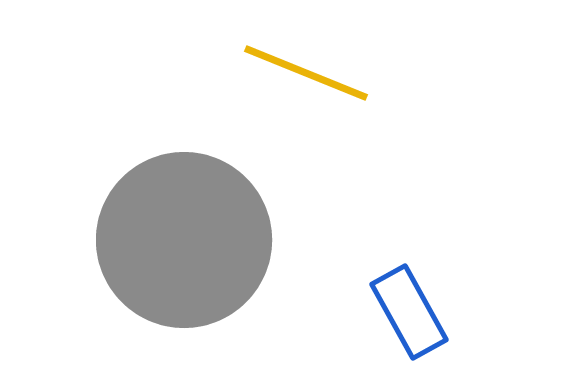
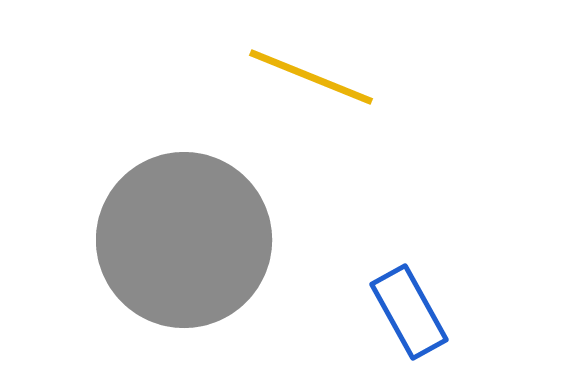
yellow line: moved 5 px right, 4 px down
